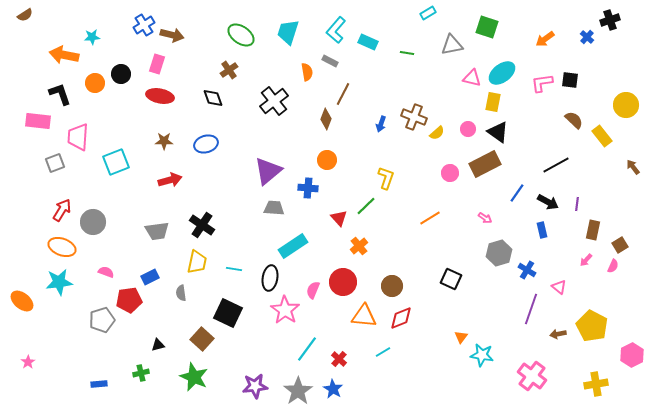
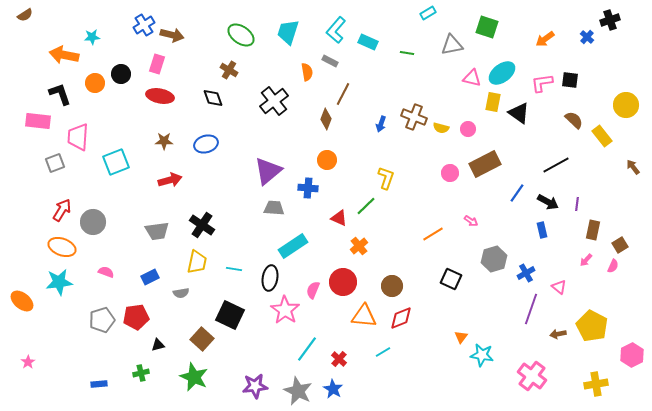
brown cross at (229, 70): rotated 24 degrees counterclockwise
black triangle at (498, 132): moved 21 px right, 19 px up
yellow semicircle at (437, 133): moved 4 px right, 5 px up; rotated 56 degrees clockwise
red triangle at (339, 218): rotated 24 degrees counterclockwise
orange line at (430, 218): moved 3 px right, 16 px down
pink arrow at (485, 218): moved 14 px left, 3 px down
gray hexagon at (499, 253): moved 5 px left, 6 px down
blue cross at (527, 270): moved 1 px left, 3 px down; rotated 30 degrees clockwise
gray semicircle at (181, 293): rotated 91 degrees counterclockwise
red pentagon at (129, 300): moved 7 px right, 17 px down
black square at (228, 313): moved 2 px right, 2 px down
gray star at (298, 391): rotated 12 degrees counterclockwise
